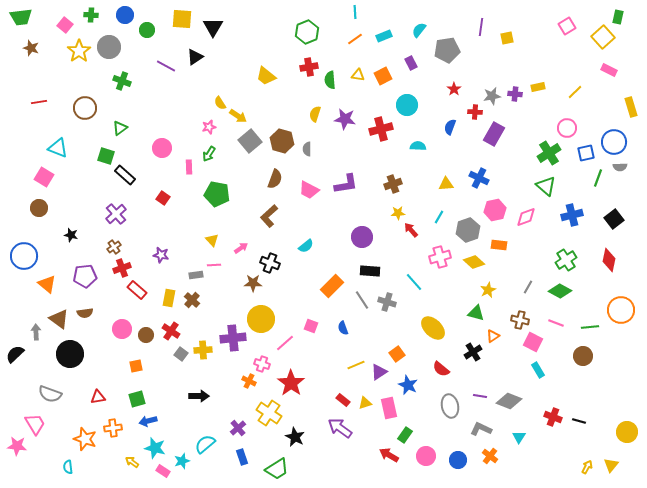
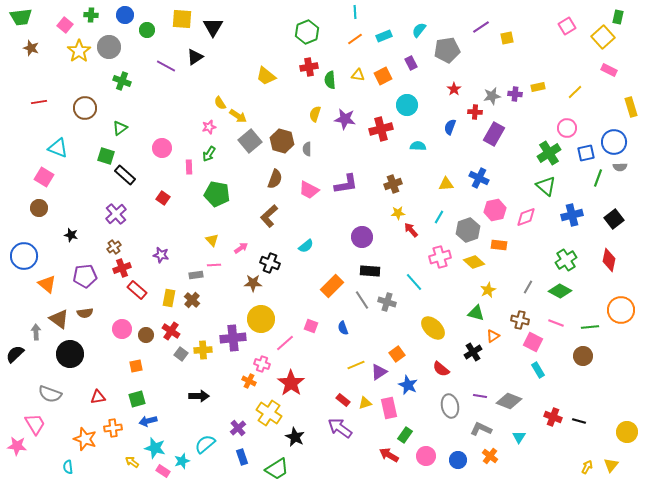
purple line at (481, 27): rotated 48 degrees clockwise
